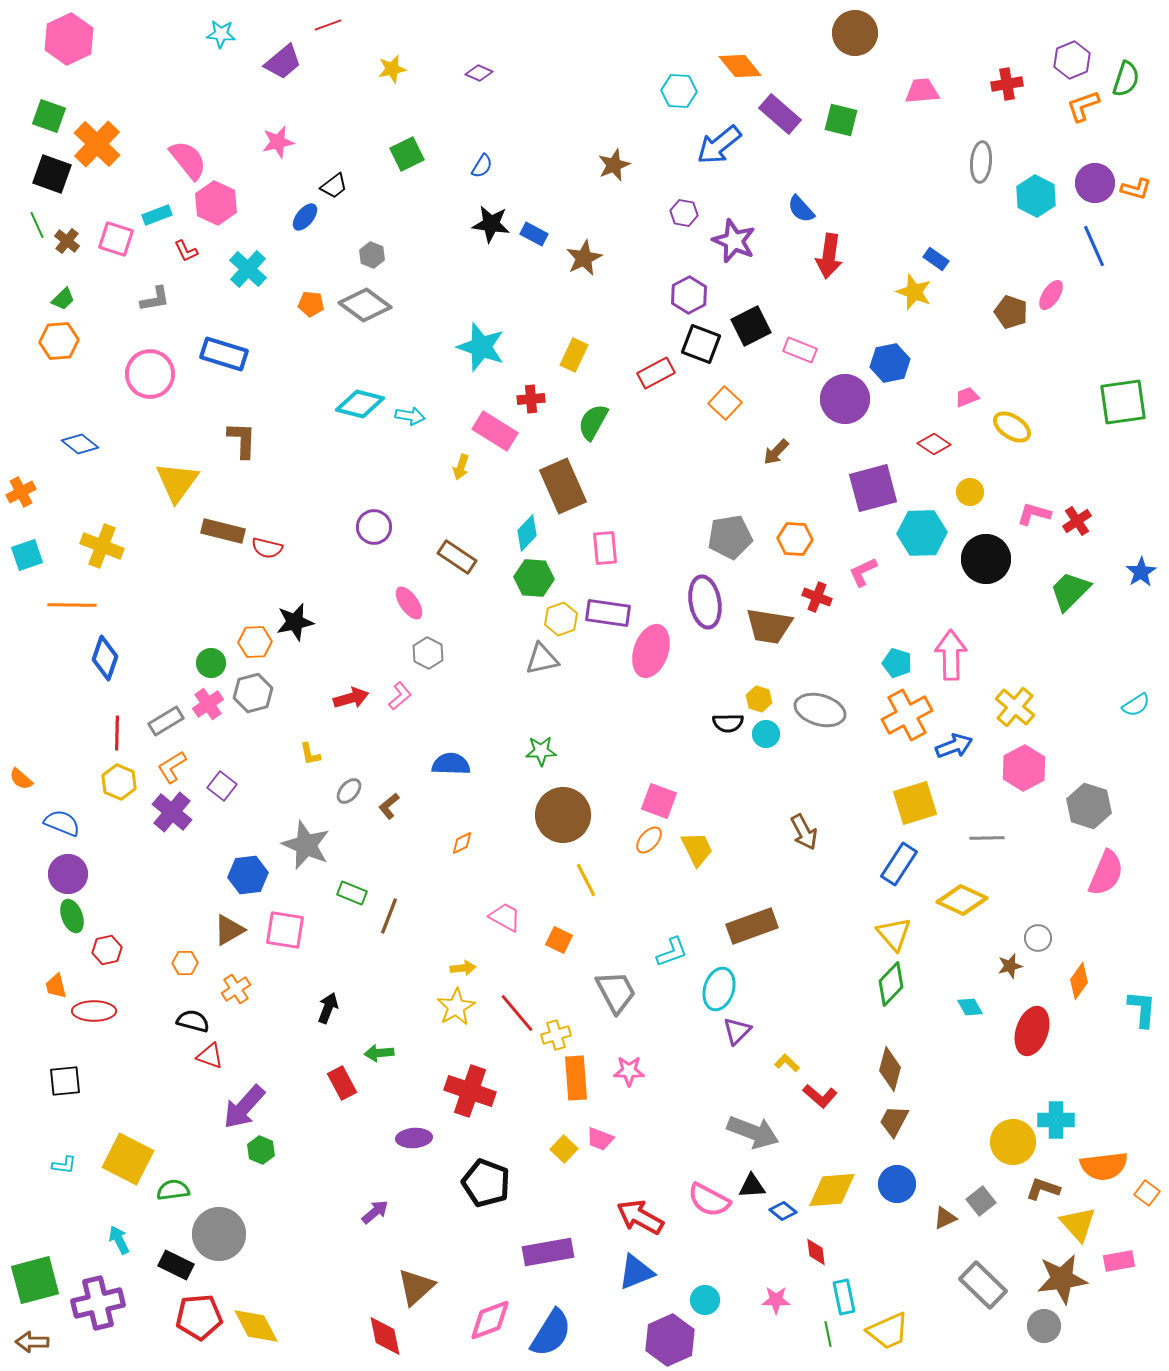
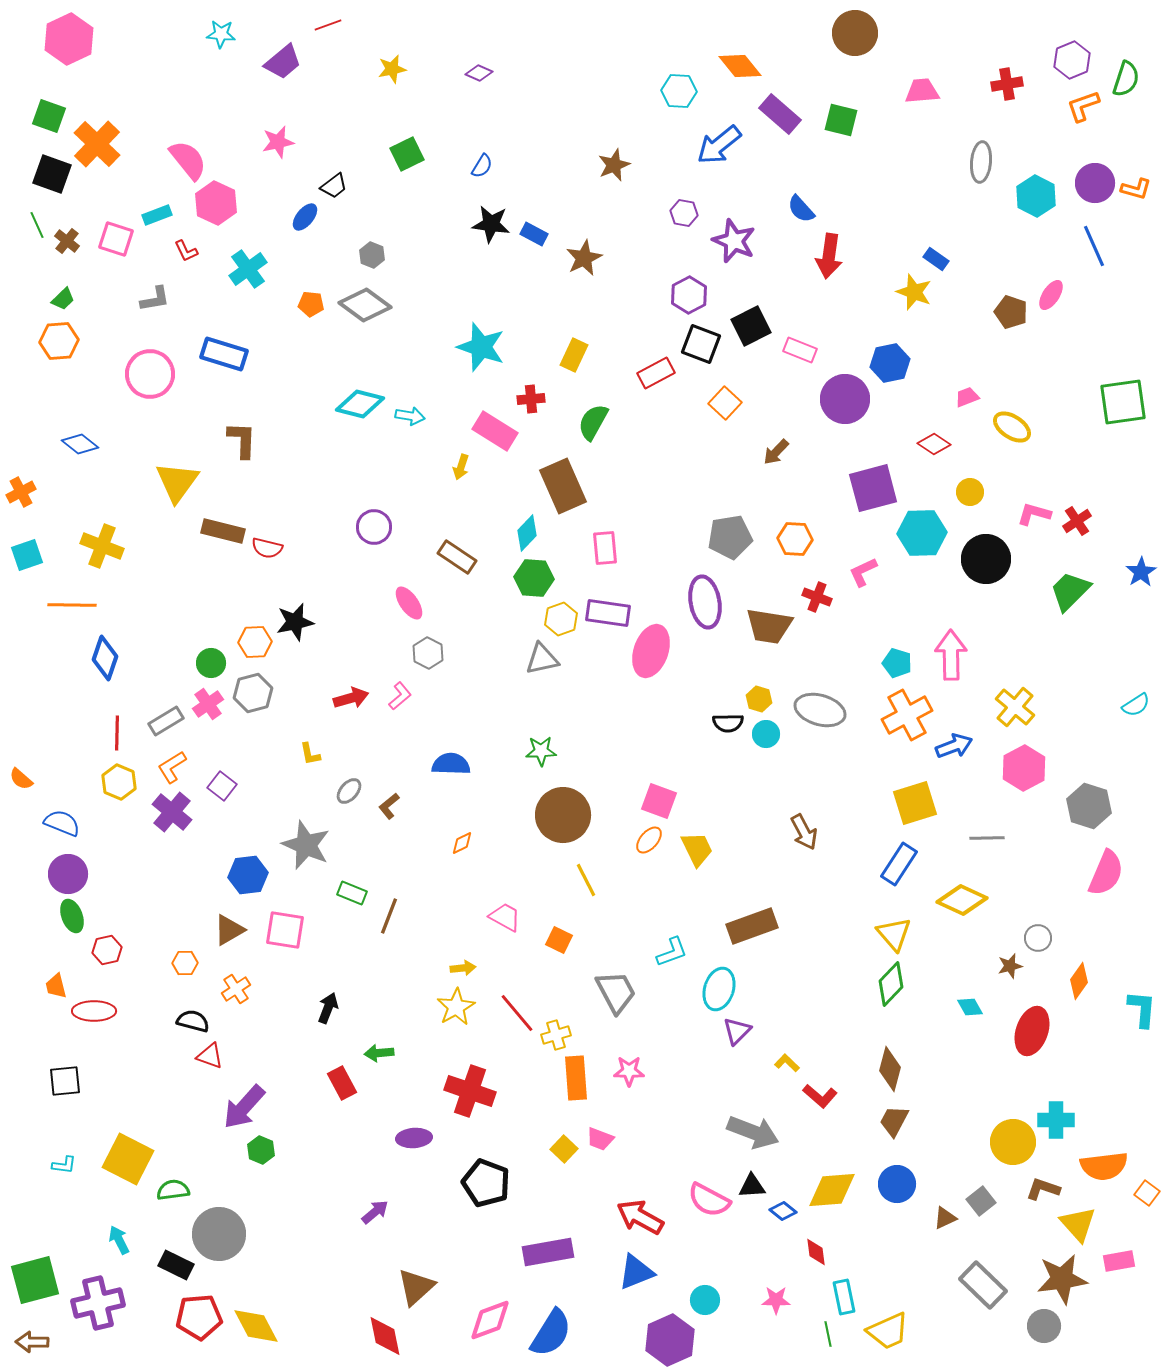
cyan cross at (248, 269): rotated 12 degrees clockwise
